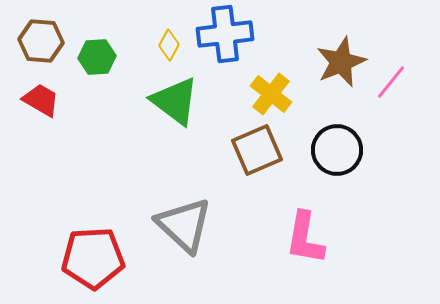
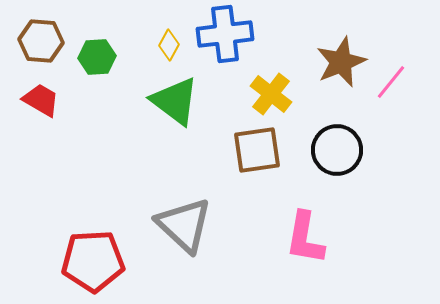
brown square: rotated 15 degrees clockwise
red pentagon: moved 3 px down
